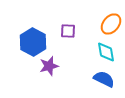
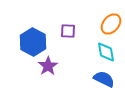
purple star: moved 1 px left; rotated 18 degrees counterclockwise
